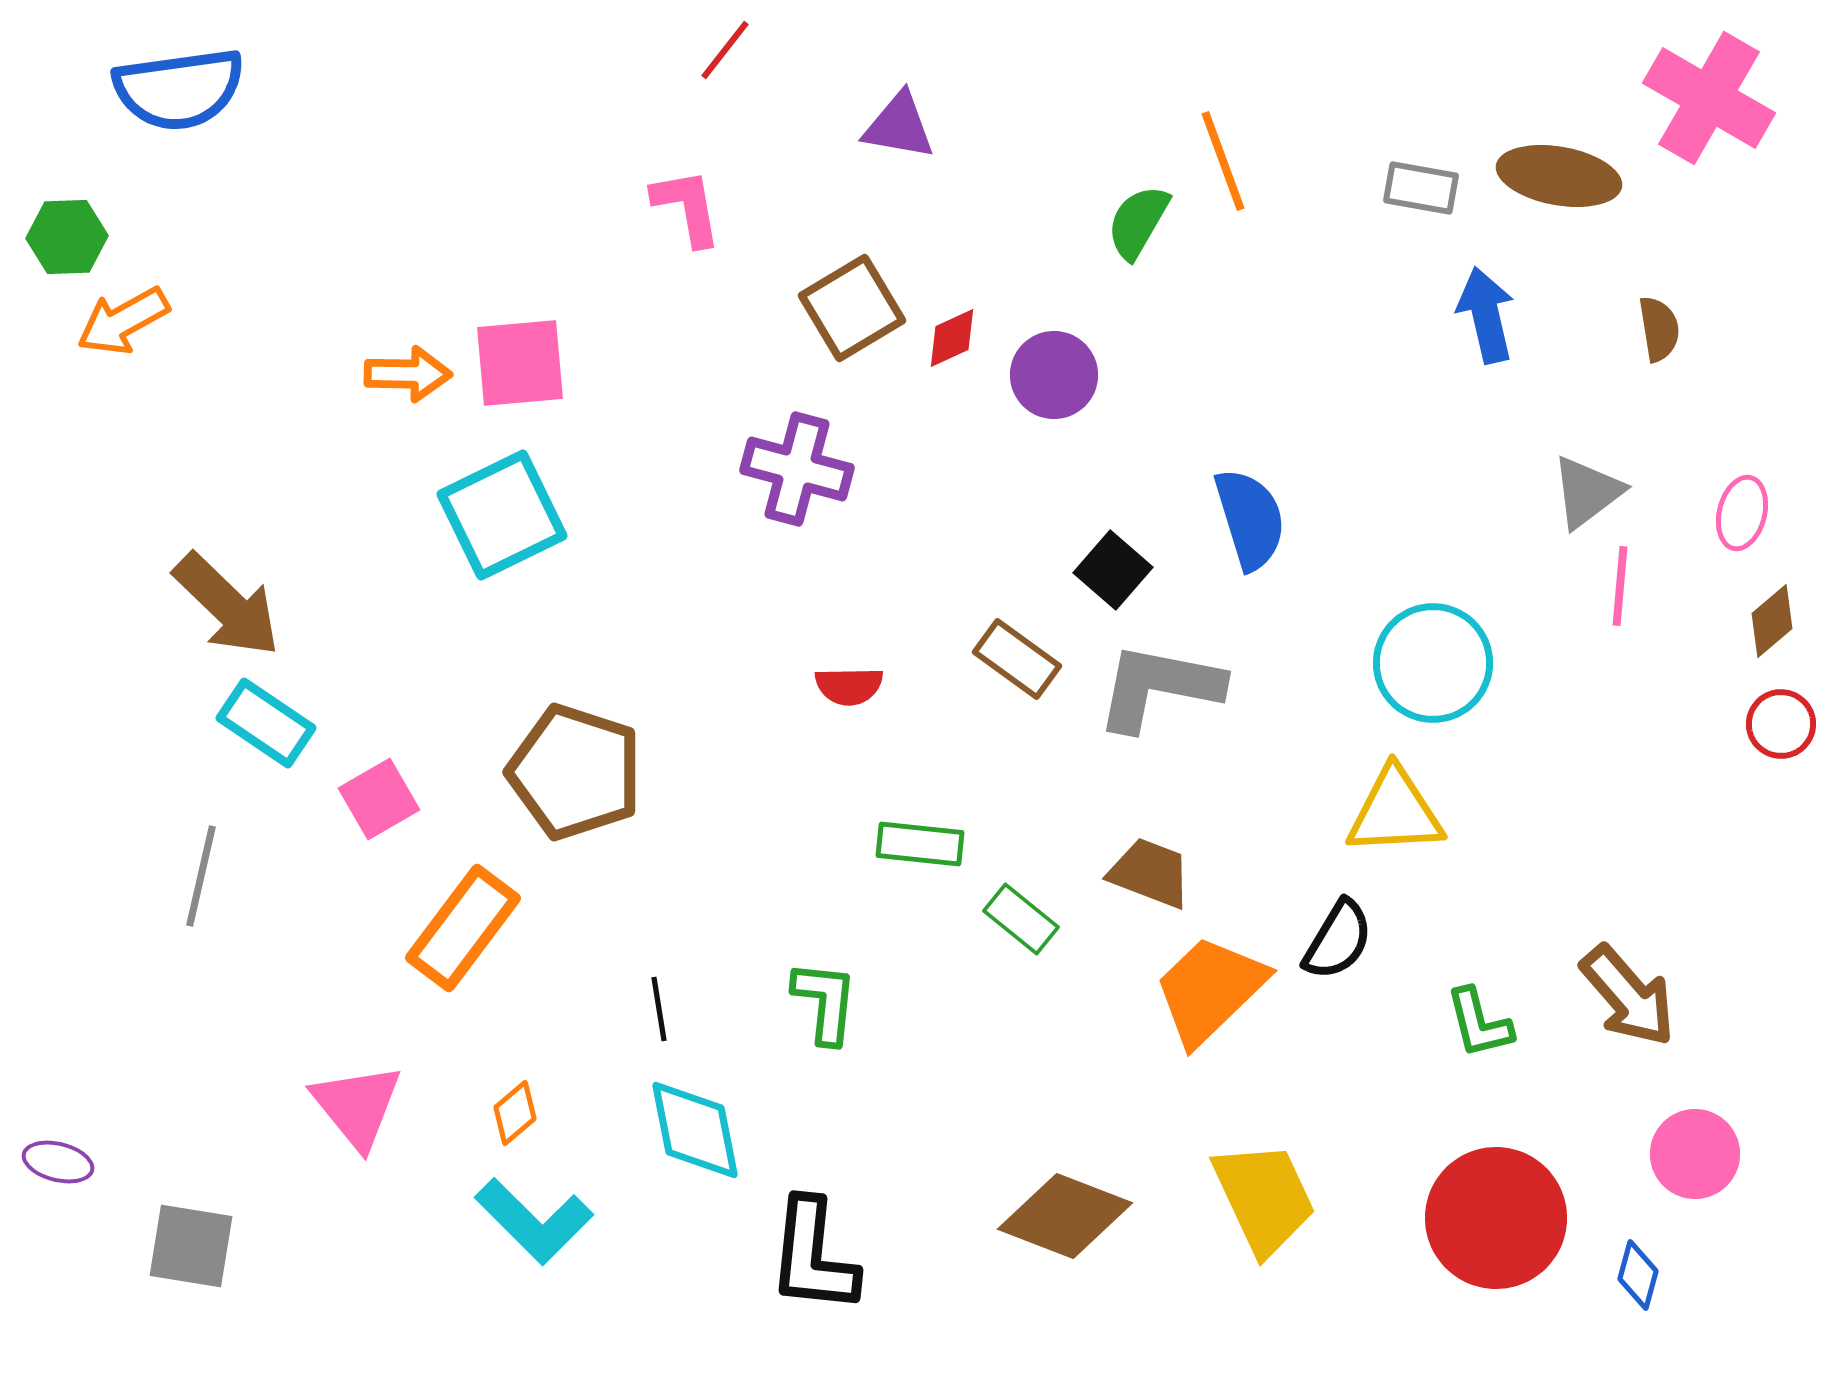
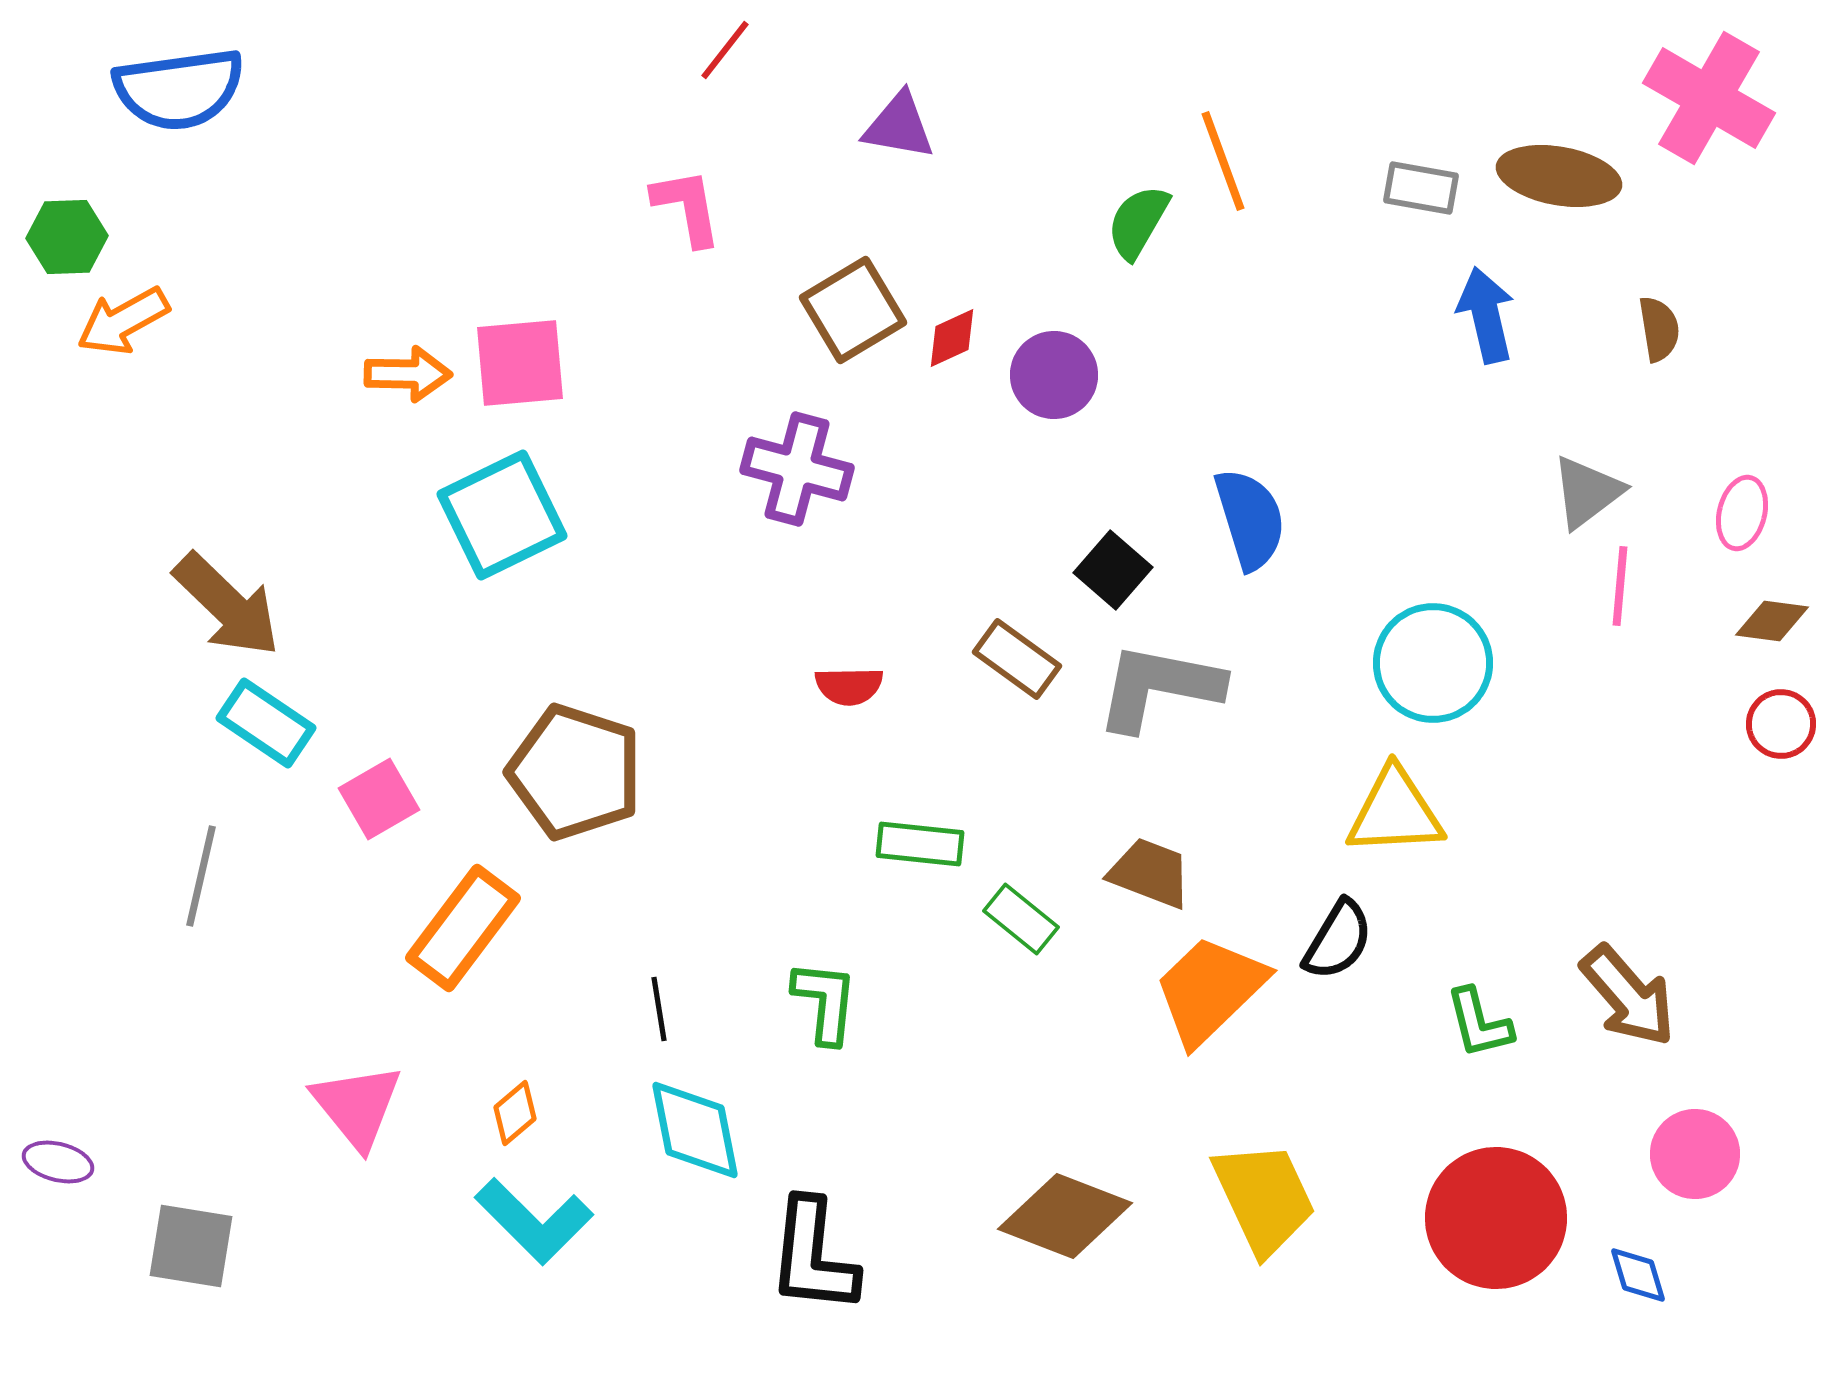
brown square at (852, 308): moved 1 px right, 2 px down
brown diamond at (1772, 621): rotated 48 degrees clockwise
blue diamond at (1638, 1275): rotated 32 degrees counterclockwise
